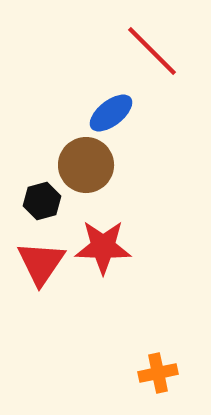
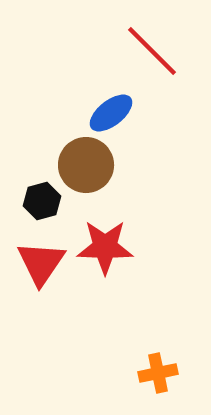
red star: moved 2 px right
